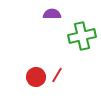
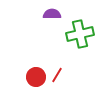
green cross: moved 2 px left, 2 px up
